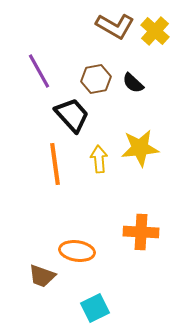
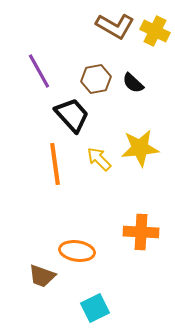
yellow cross: rotated 16 degrees counterclockwise
yellow arrow: rotated 40 degrees counterclockwise
